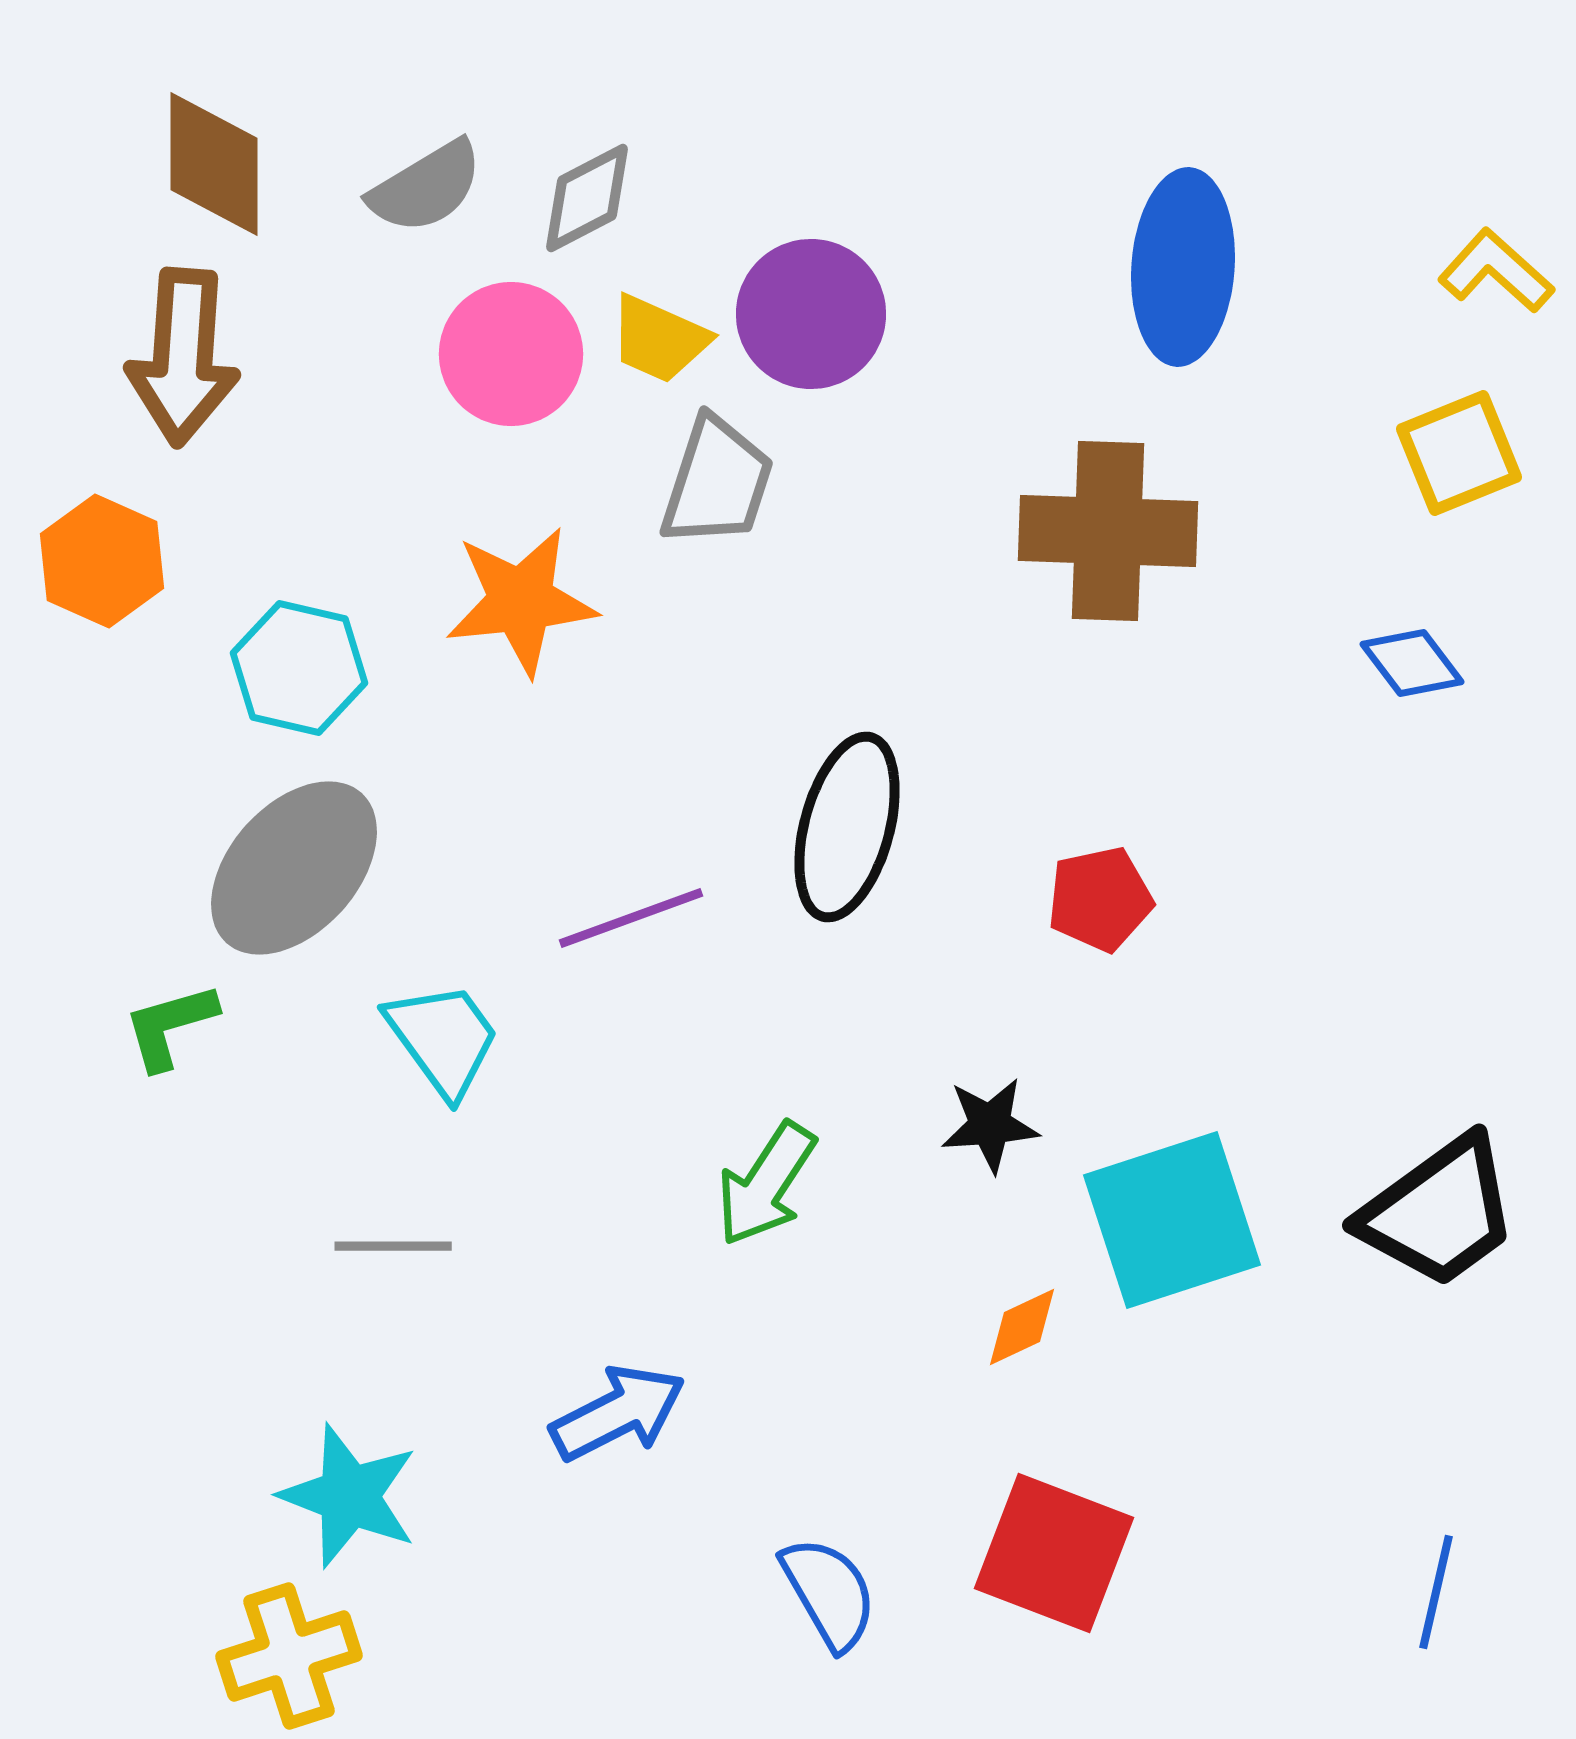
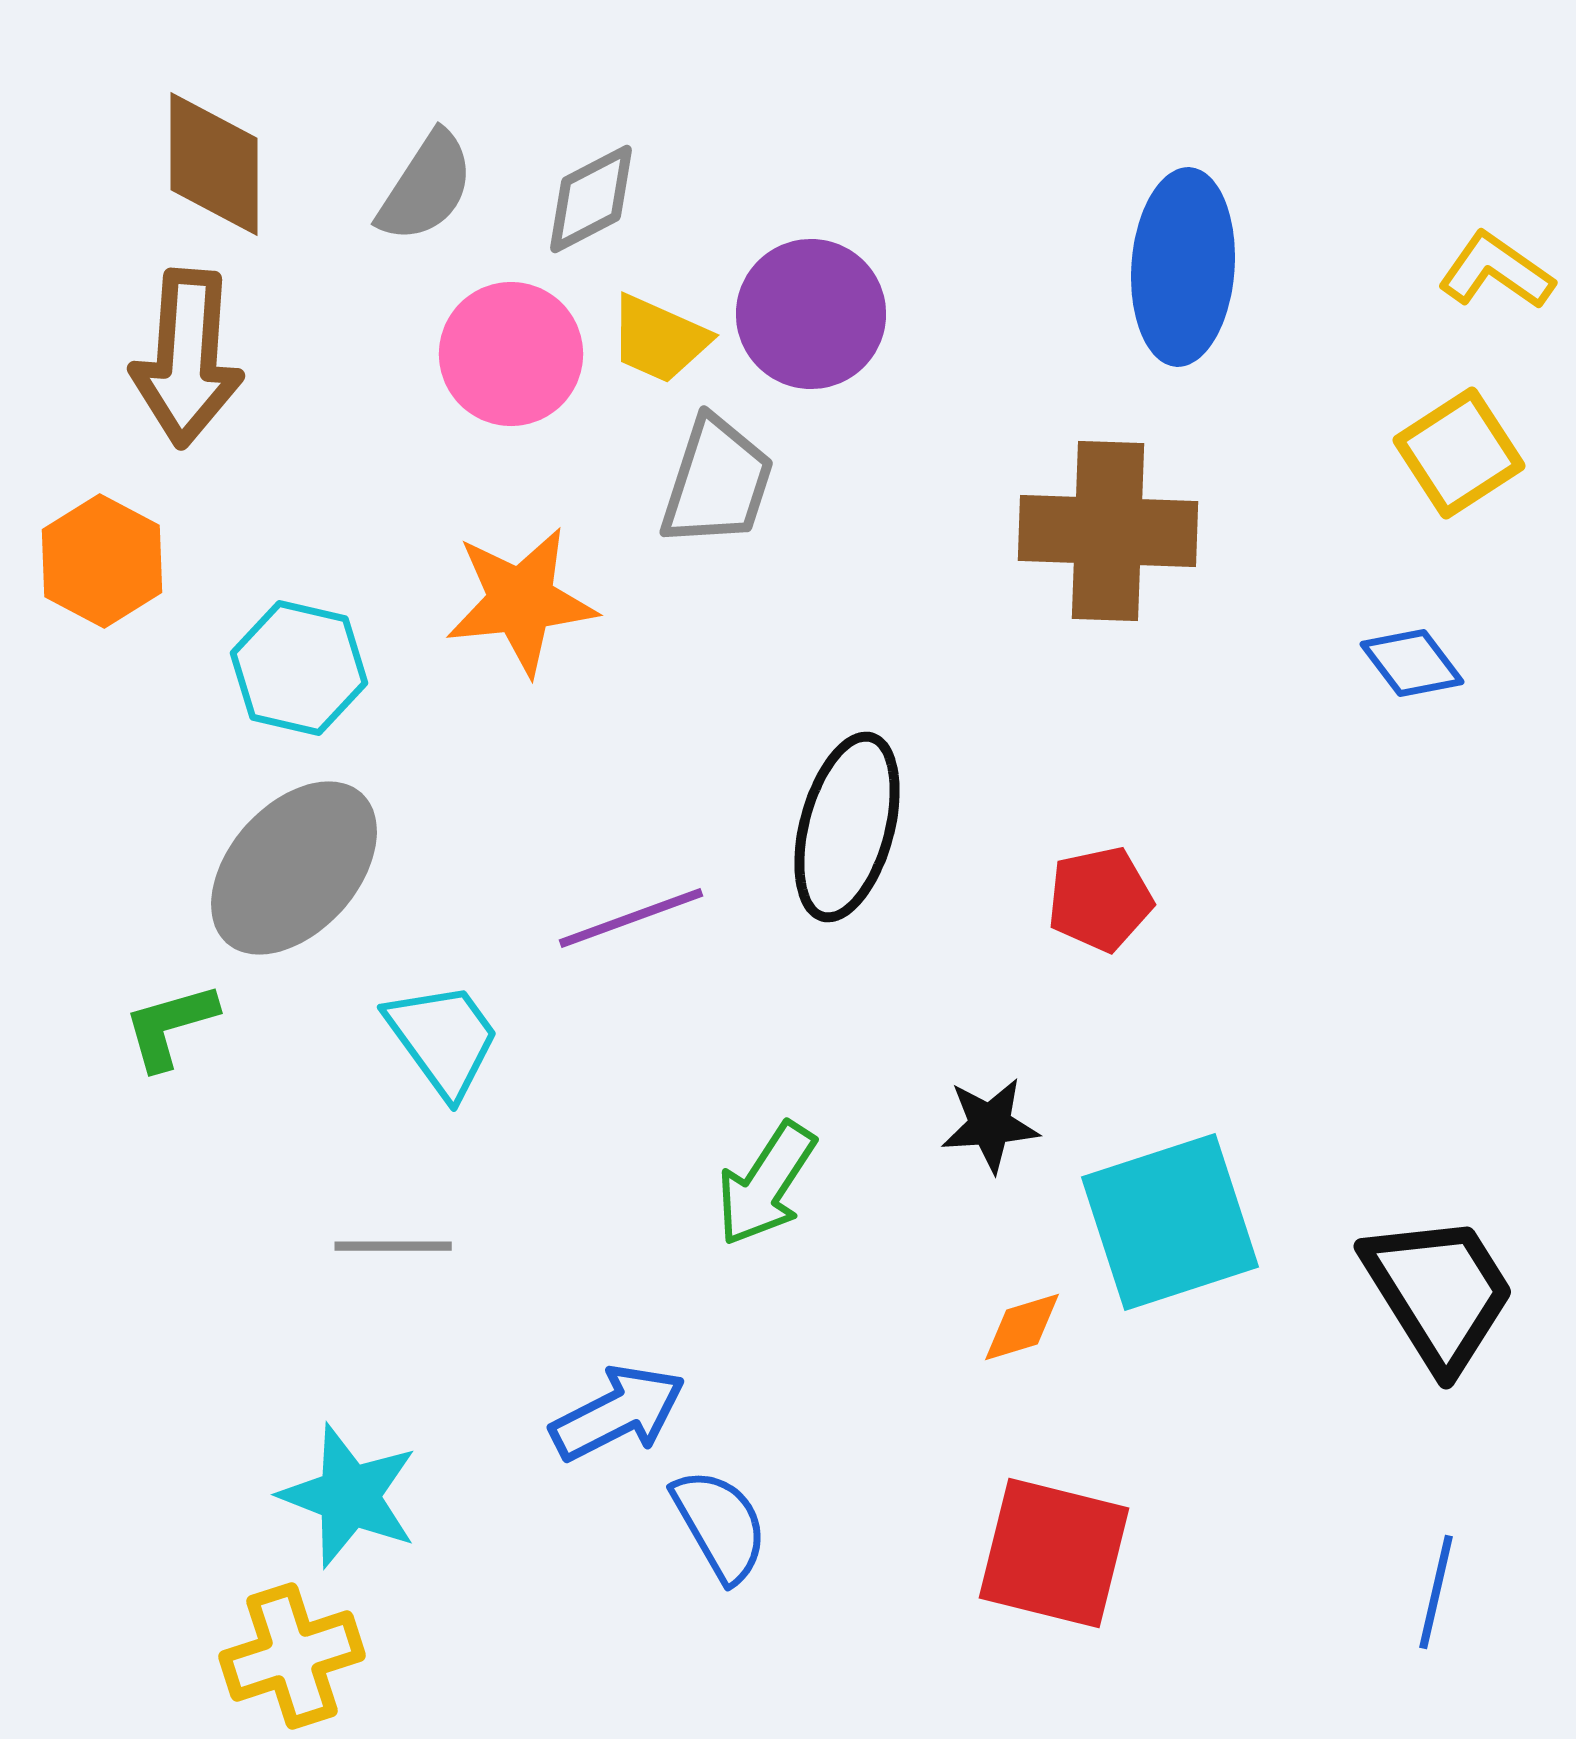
gray semicircle: rotated 26 degrees counterclockwise
gray diamond: moved 4 px right, 1 px down
yellow L-shape: rotated 7 degrees counterclockwise
brown arrow: moved 4 px right, 1 px down
yellow square: rotated 11 degrees counterclockwise
orange hexagon: rotated 4 degrees clockwise
black trapezoid: moved 80 px down; rotated 86 degrees counterclockwise
cyan square: moved 2 px left, 2 px down
orange diamond: rotated 8 degrees clockwise
red square: rotated 7 degrees counterclockwise
blue semicircle: moved 109 px left, 68 px up
yellow cross: moved 3 px right
